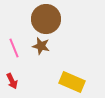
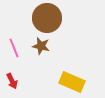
brown circle: moved 1 px right, 1 px up
